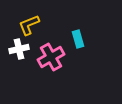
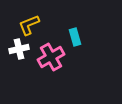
cyan rectangle: moved 3 px left, 2 px up
